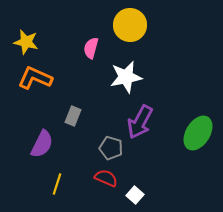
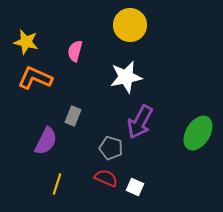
pink semicircle: moved 16 px left, 3 px down
purple semicircle: moved 4 px right, 3 px up
white square: moved 8 px up; rotated 18 degrees counterclockwise
